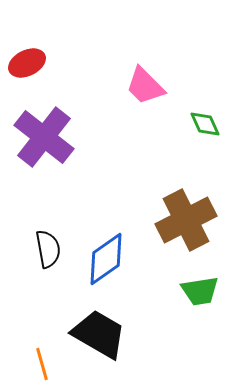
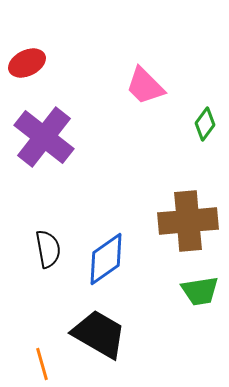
green diamond: rotated 60 degrees clockwise
brown cross: moved 2 px right, 1 px down; rotated 22 degrees clockwise
